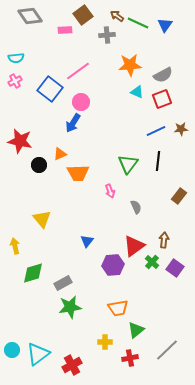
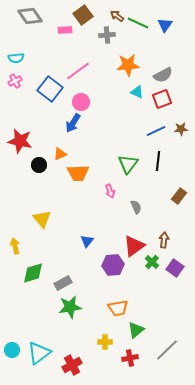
orange star at (130, 65): moved 2 px left
cyan triangle at (38, 354): moved 1 px right, 1 px up
